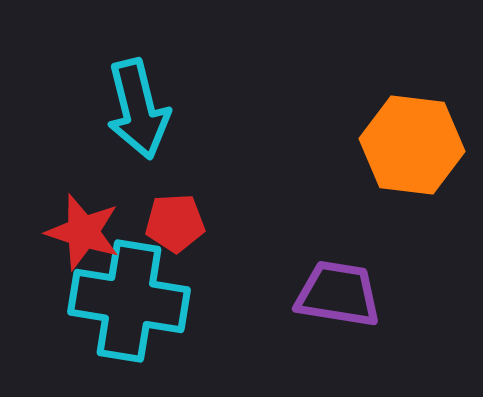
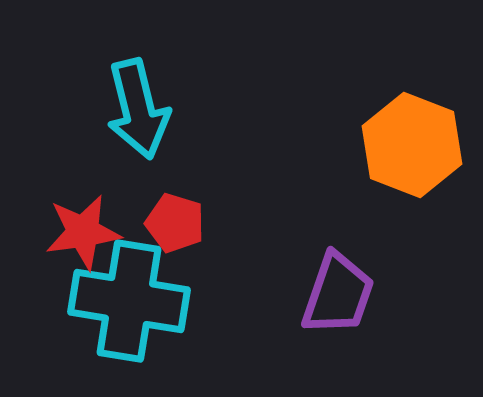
orange hexagon: rotated 14 degrees clockwise
red pentagon: rotated 20 degrees clockwise
red star: rotated 26 degrees counterclockwise
purple trapezoid: rotated 100 degrees clockwise
